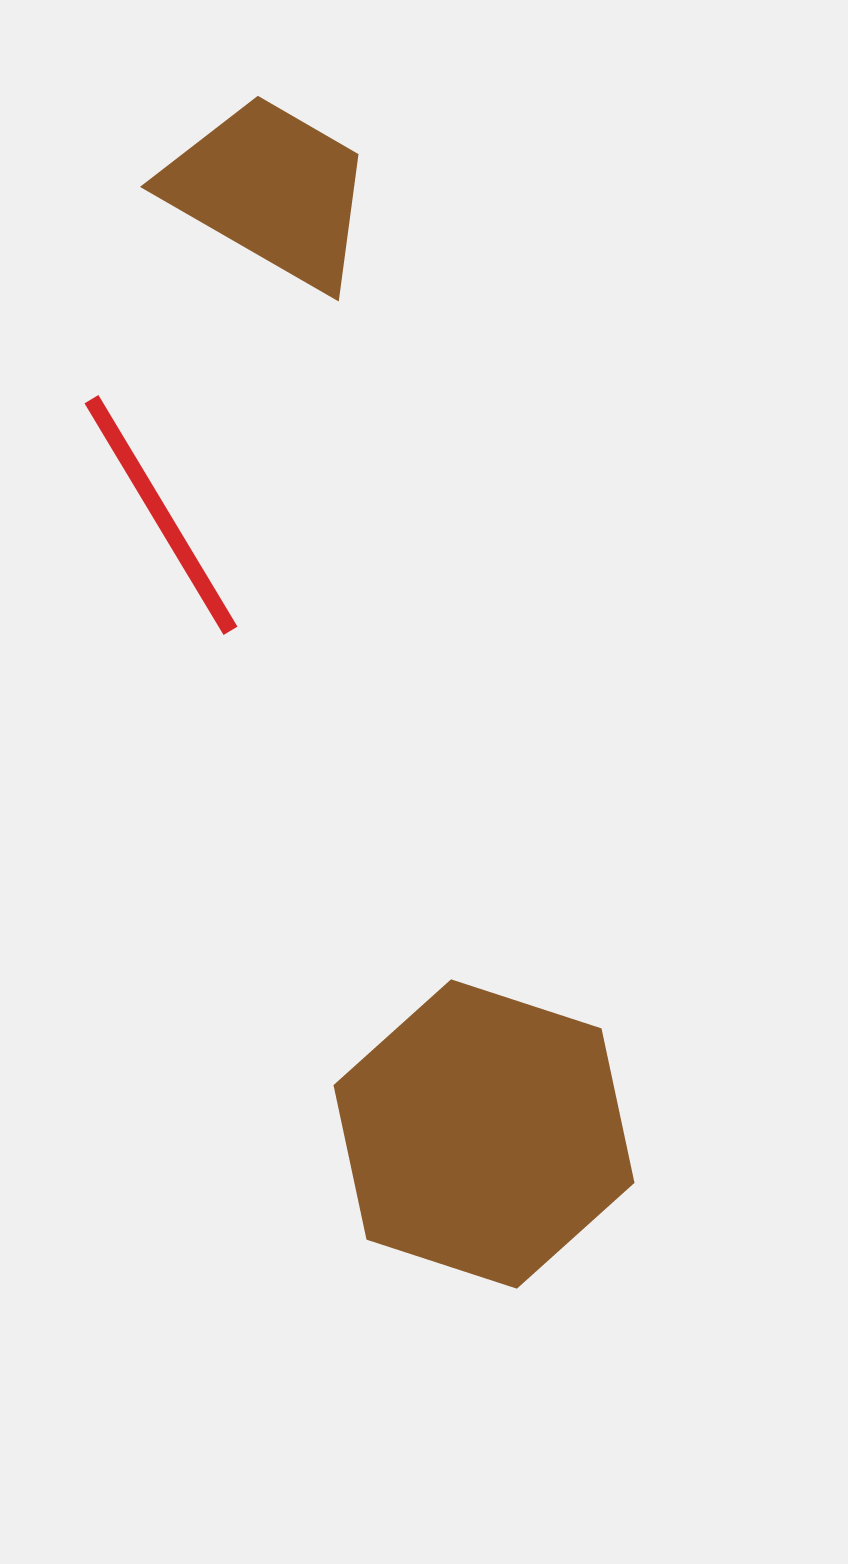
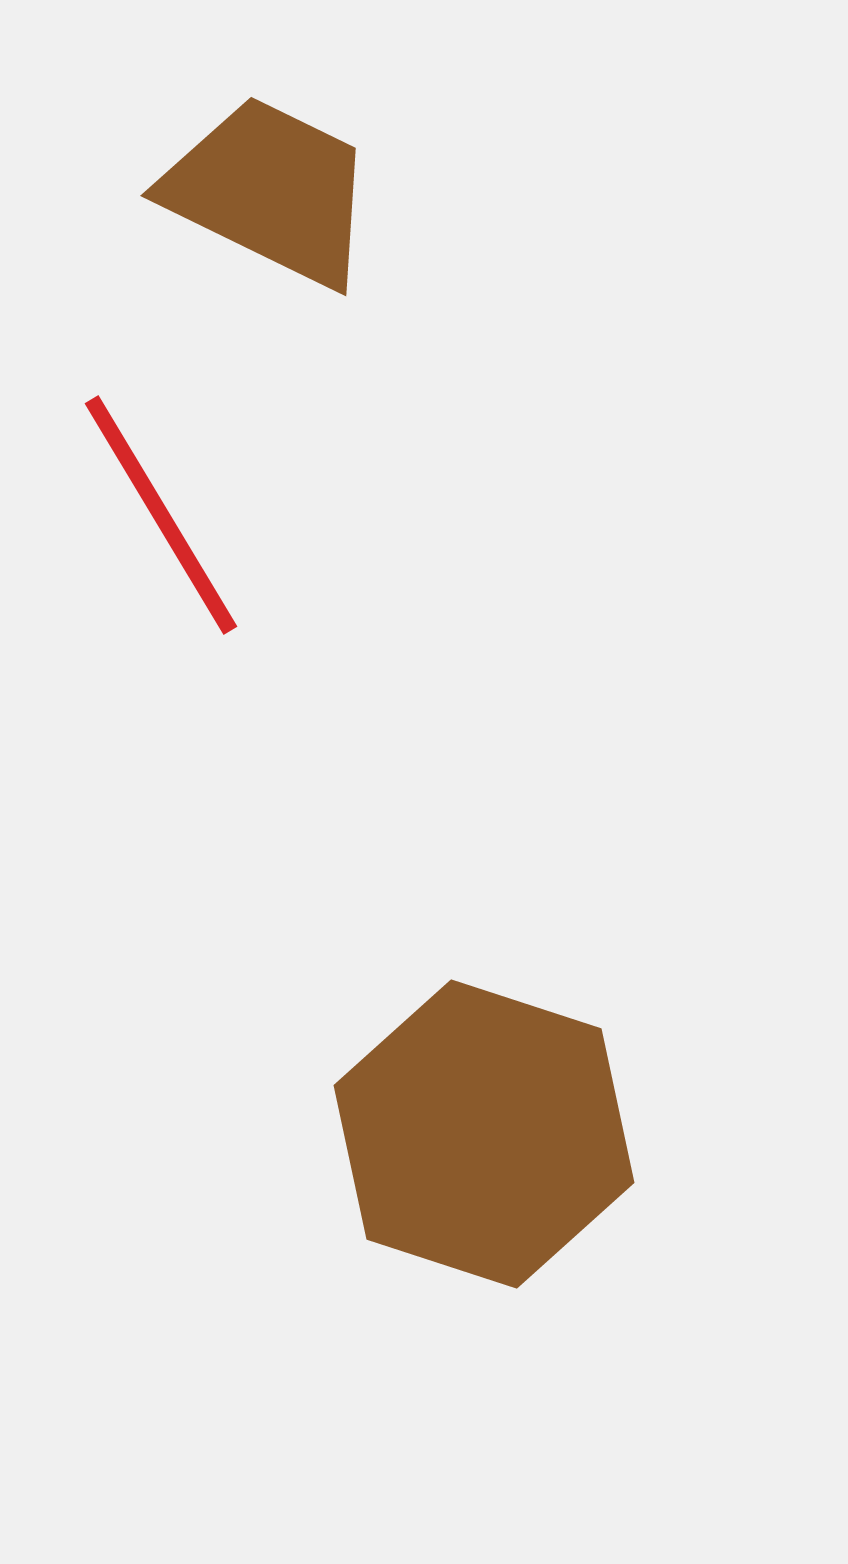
brown trapezoid: rotated 4 degrees counterclockwise
